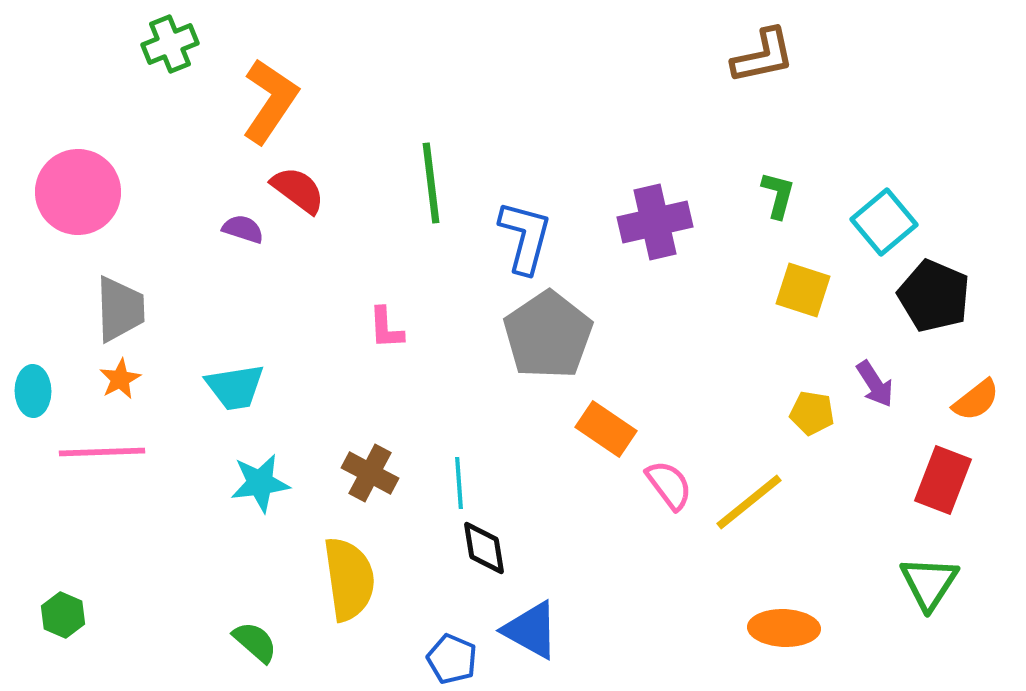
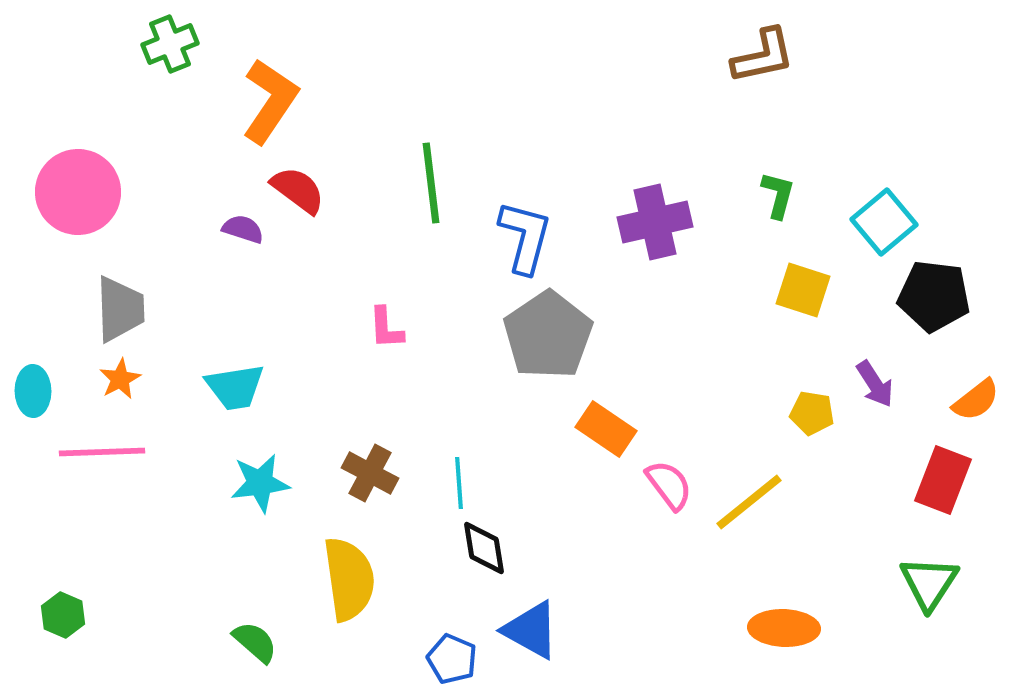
black pentagon: rotated 16 degrees counterclockwise
